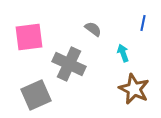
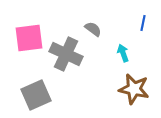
pink square: moved 1 px down
gray cross: moved 3 px left, 10 px up
brown star: rotated 12 degrees counterclockwise
